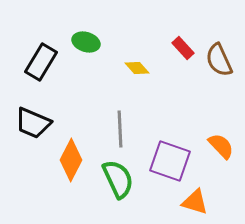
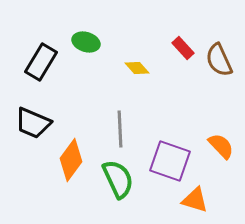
orange diamond: rotated 9 degrees clockwise
orange triangle: moved 2 px up
